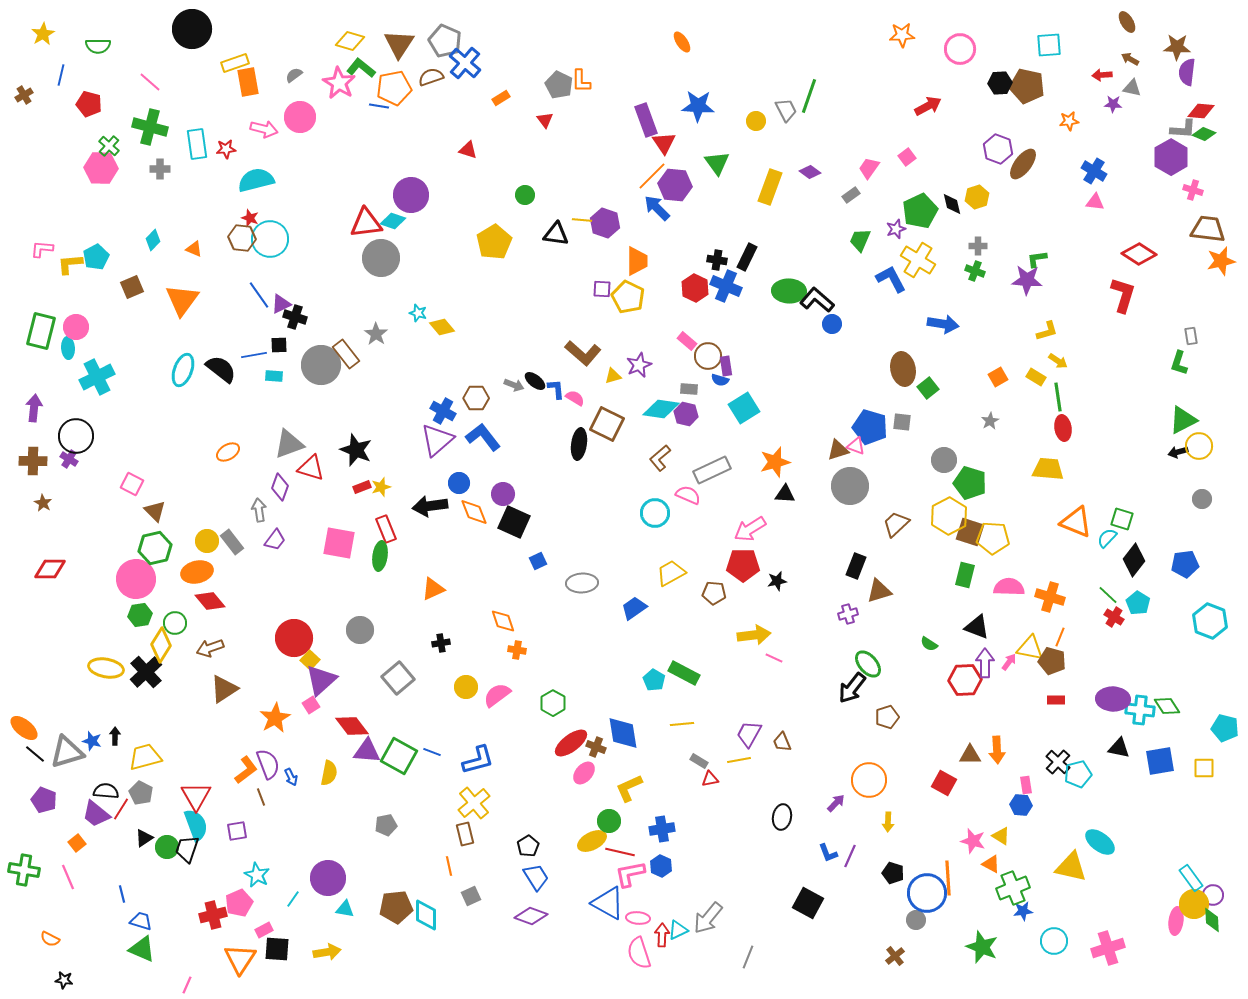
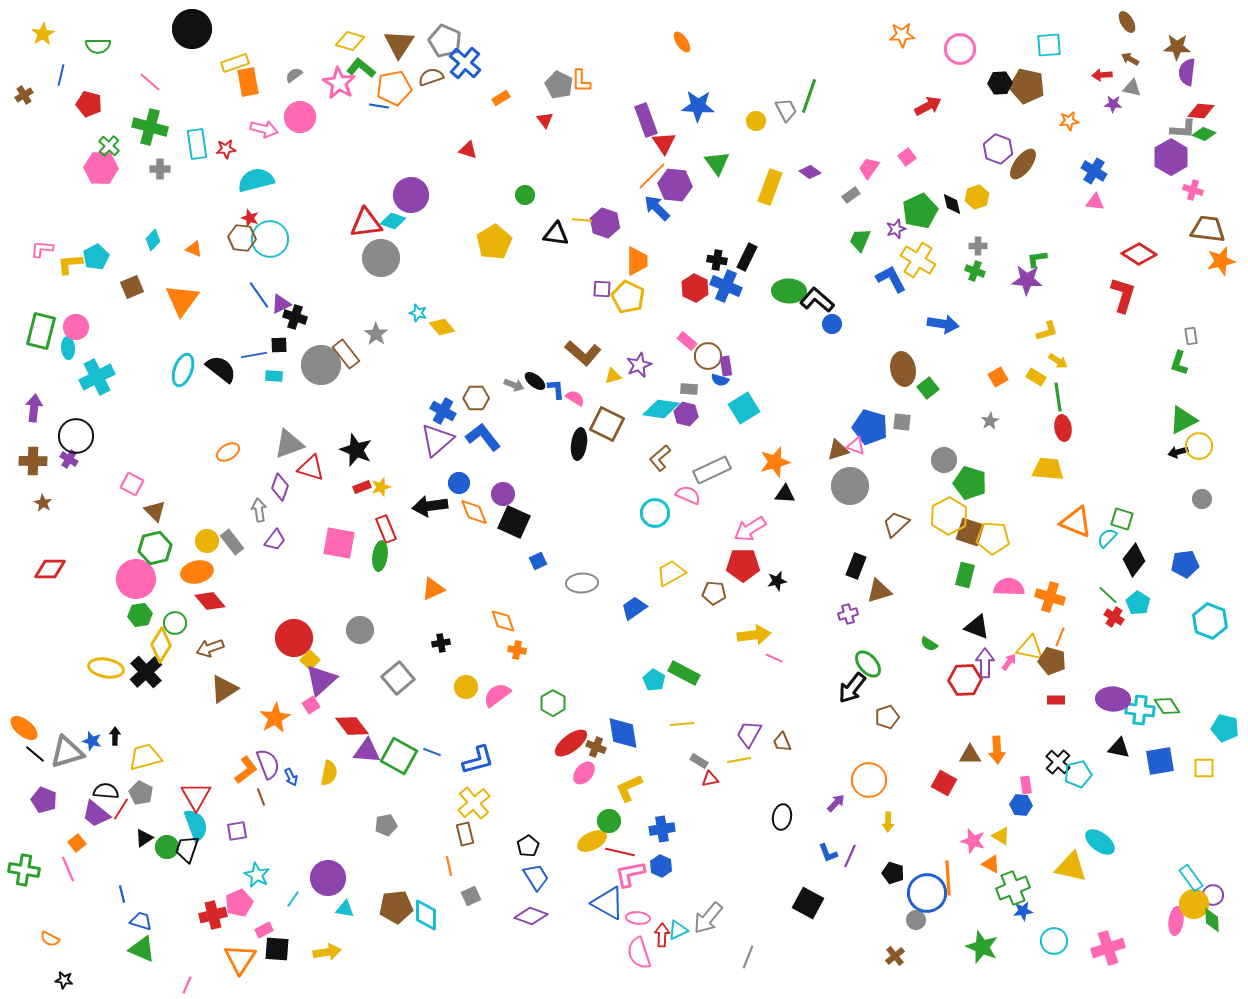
pink line at (68, 877): moved 8 px up
